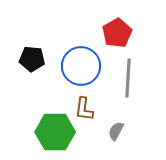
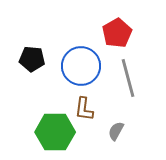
gray line: rotated 18 degrees counterclockwise
